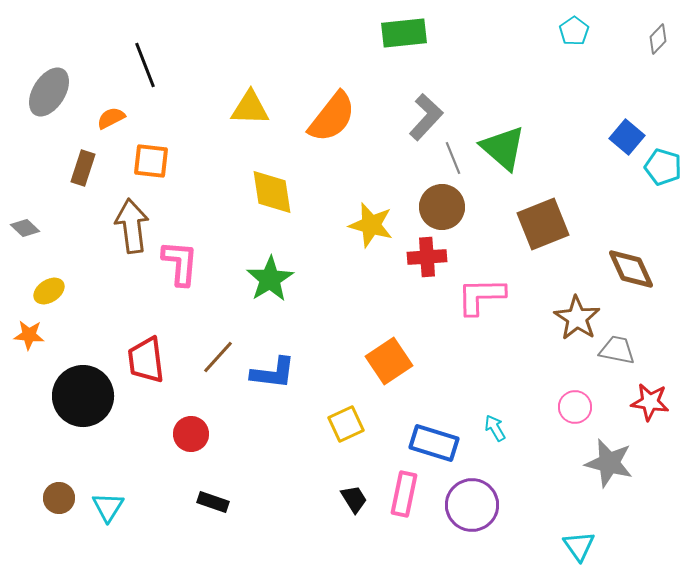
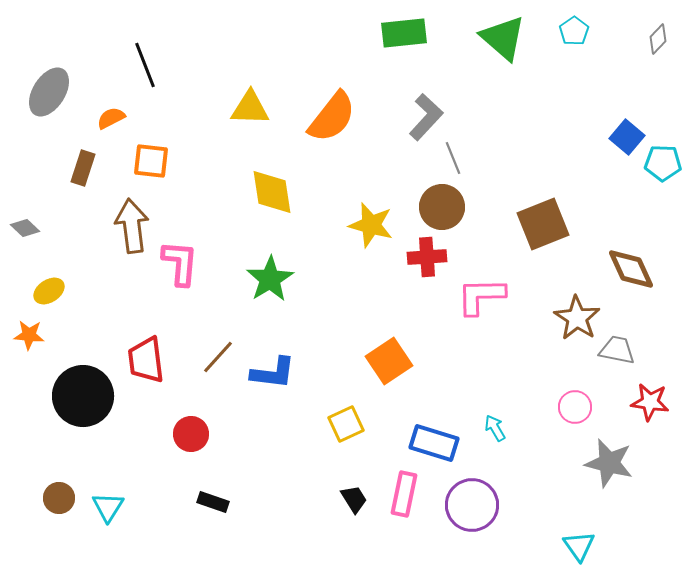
green triangle at (503, 148): moved 110 px up
cyan pentagon at (663, 167): moved 4 px up; rotated 15 degrees counterclockwise
